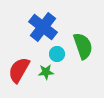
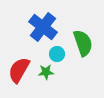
green semicircle: moved 3 px up
